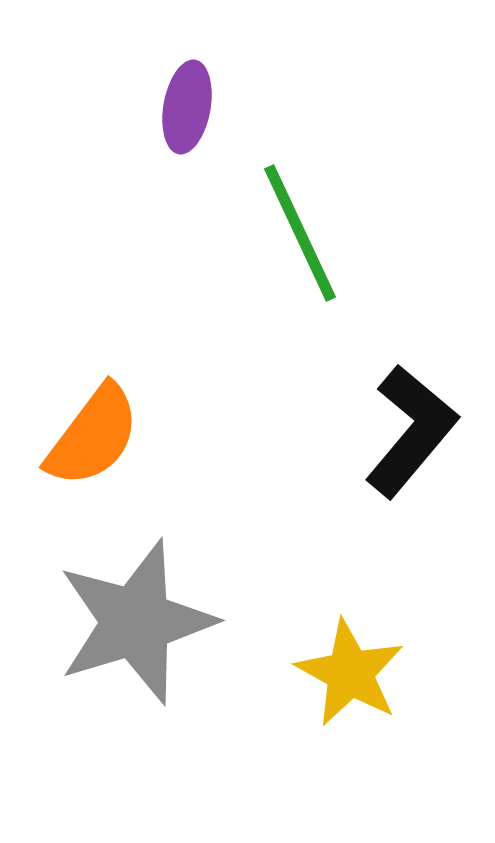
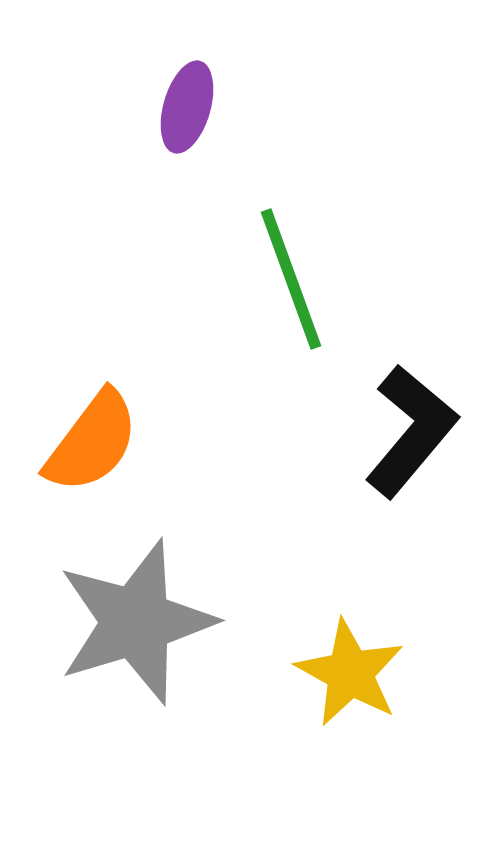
purple ellipse: rotated 6 degrees clockwise
green line: moved 9 px left, 46 px down; rotated 5 degrees clockwise
orange semicircle: moved 1 px left, 6 px down
